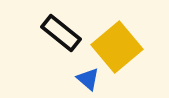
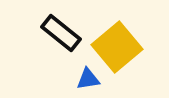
blue triangle: rotated 50 degrees counterclockwise
